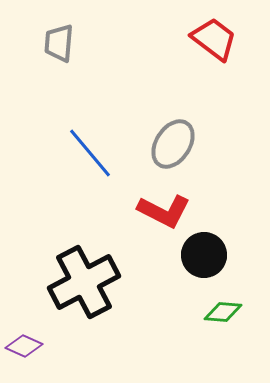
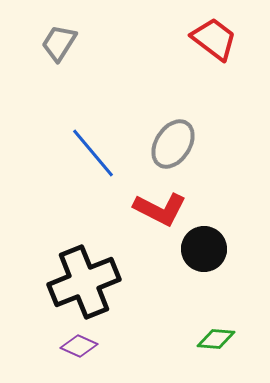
gray trapezoid: rotated 27 degrees clockwise
blue line: moved 3 px right
red L-shape: moved 4 px left, 2 px up
black circle: moved 6 px up
black cross: rotated 6 degrees clockwise
green diamond: moved 7 px left, 27 px down
purple diamond: moved 55 px right
